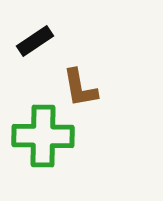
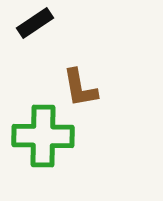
black rectangle: moved 18 px up
